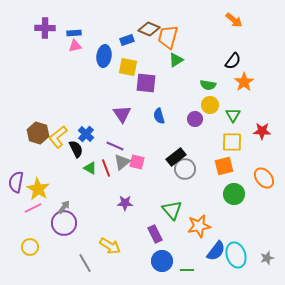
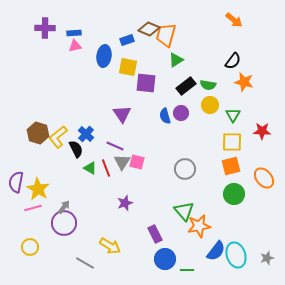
orange trapezoid at (168, 37): moved 2 px left, 2 px up
orange star at (244, 82): rotated 24 degrees counterclockwise
blue semicircle at (159, 116): moved 6 px right
purple circle at (195, 119): moved 14 px left, 6 px up
black rectangle at (176, 157): moved 10 px right, 71 px up
gray triangle at (122, 162): rotated 18 degrees counterclockwise
orange square at (224, 166): moved 7 px right
purple star at (125, 203): rotated 21 degrees counterclockwise
pink line at (33, 208): rotated 12 degrees clockwise
green triangle at (172, 210): moved 12 px right, 1 px down
blue circle at (162, 261): moved 3 px right, 2 px up
gray line at (85, 263): rotated 30 degrees counterclockwise
